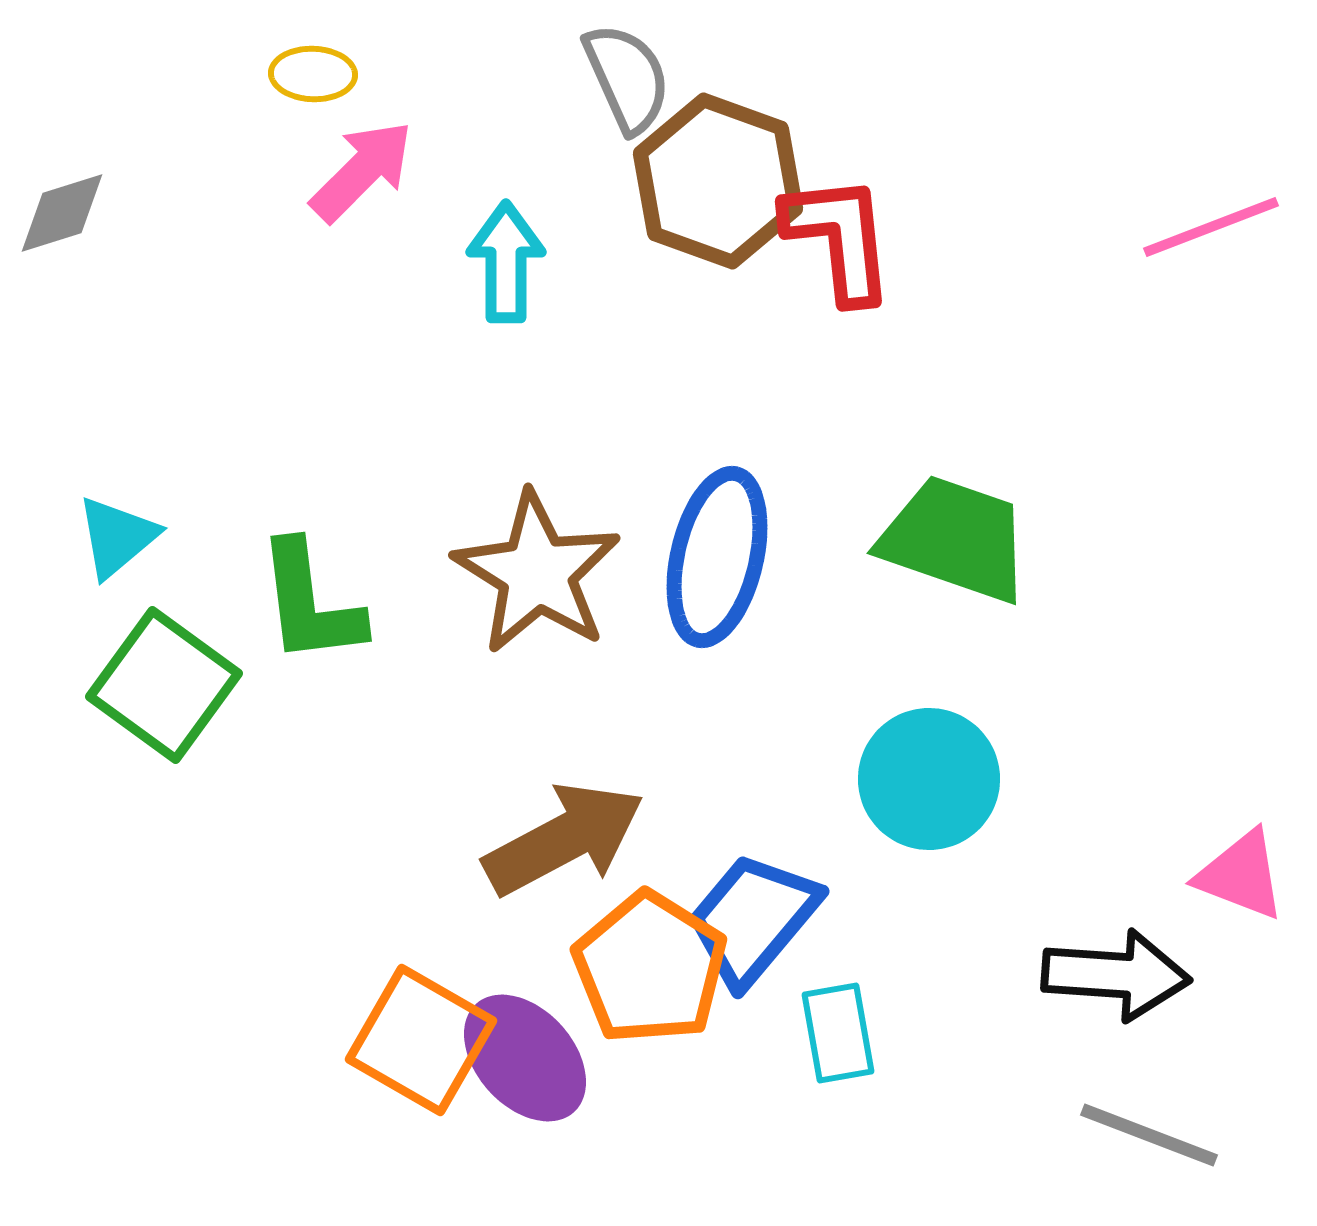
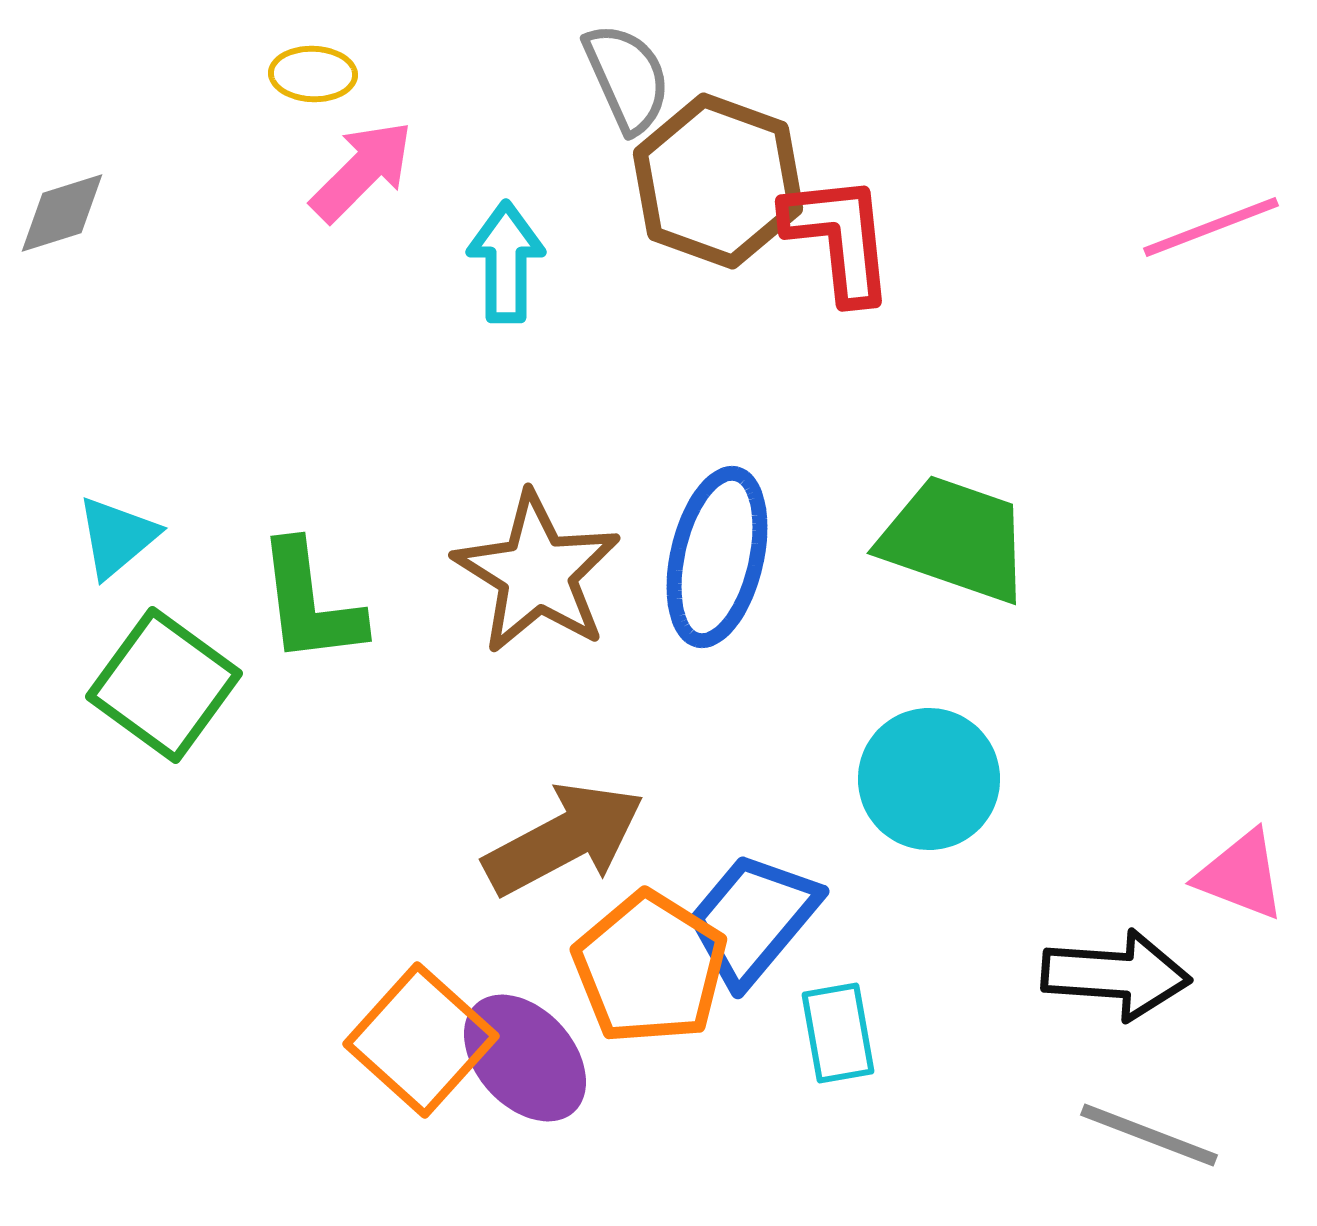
orange square: rotated 12 degrees clockwise
